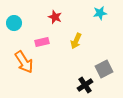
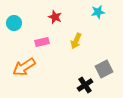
cyan star: moved 2 px left, 1 px up
orange arrow: moved 5 px down; rotated 90 degrees clockwise
